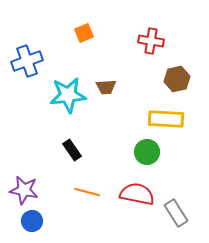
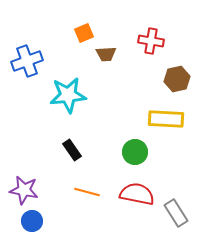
brown trapezoid: moved 33 px up
green circle: moved 12 px left
